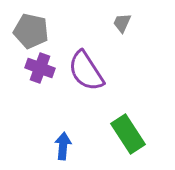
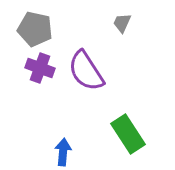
gray pentagon: moved 4 px right, 2 px up
blue arrow: moved 6 px down
